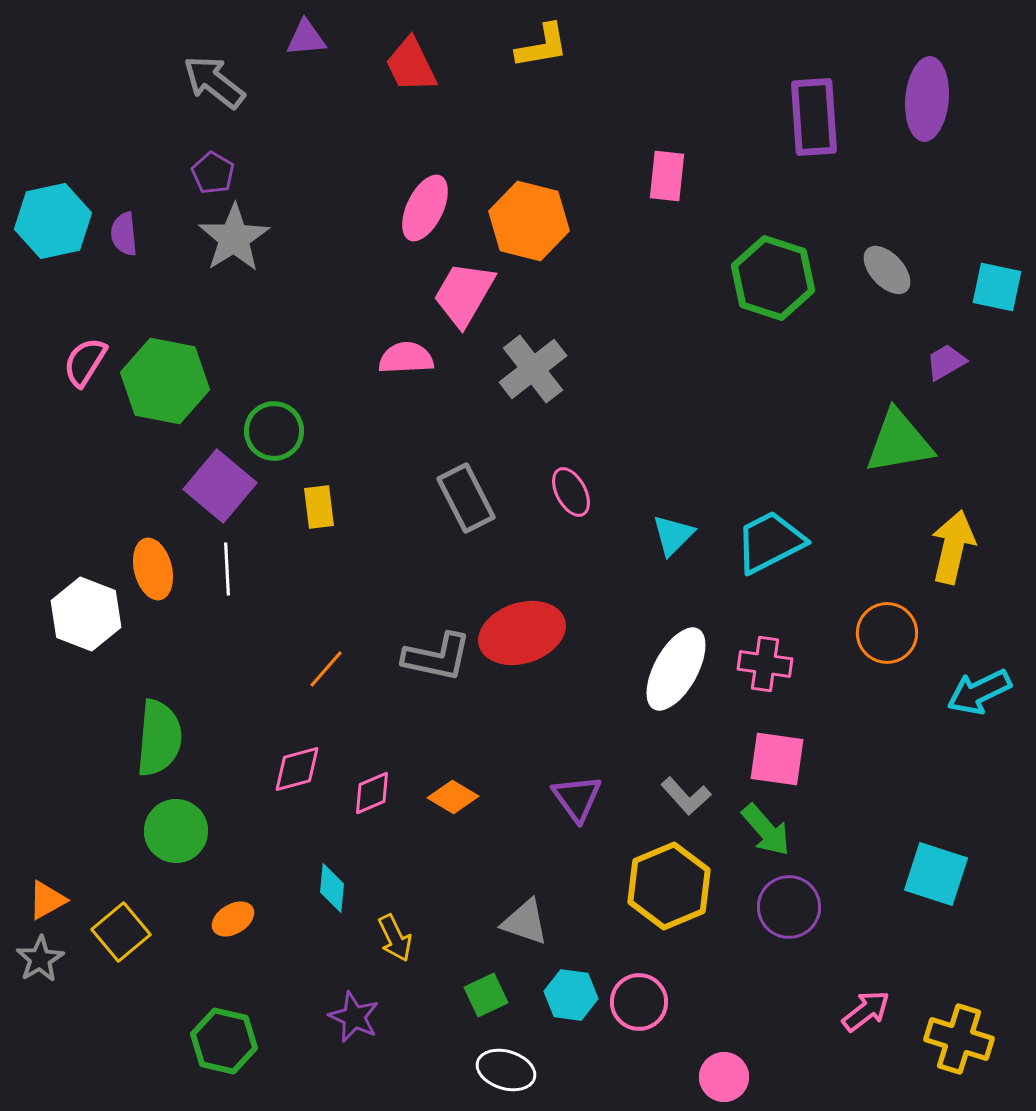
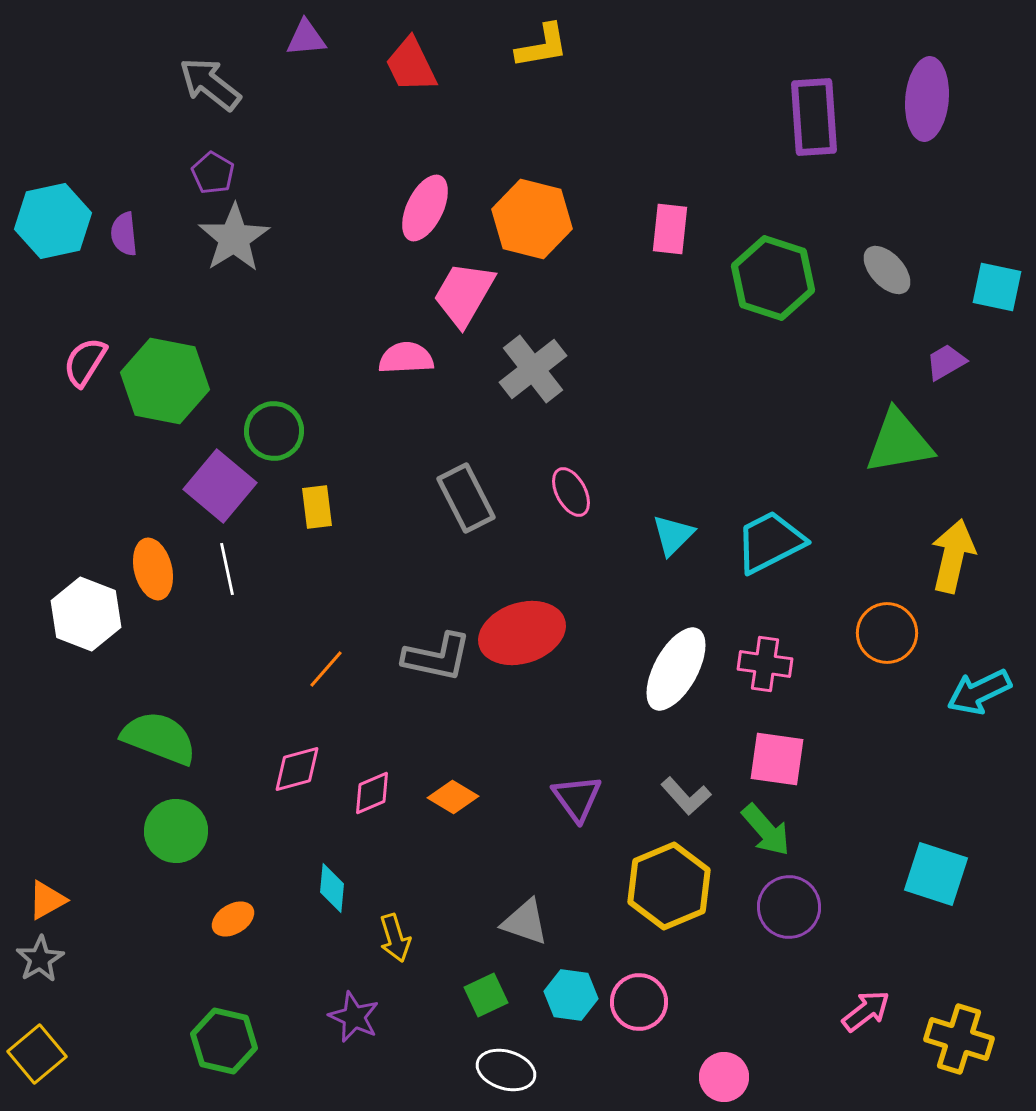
gray arrow at (214, 82): moved 4 px left, 2 px down
pink rectangle at (667, 176): moved 3 px right, 53 px down
orange hexagon at (529, 221): moved 3 px right, 2 px up
yellow rectangle at (319, 507): moved 2 px left
yellow arrow at (953, 547): moved 9 px down
white line at (227, 569): rotated 9 degrees counterclockwise
green semicircle at (159, 738): rotated 74 degrees counterclockwise
yellow square at (121, 932): moved 84 px left, 122 px down
yellow arrow at (395, 938): rotated 9 degrees clockwise
